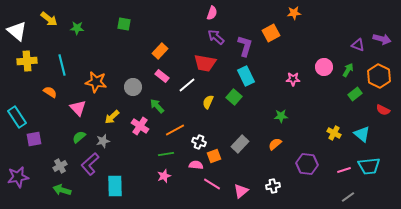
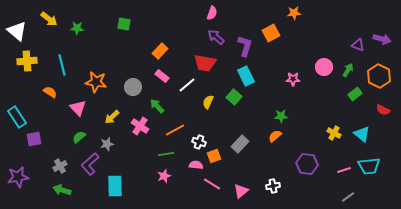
gray star at (103, 141): moved 4 px right, 3 px down
orange semicircle at (275, 144): moved 8 px up
